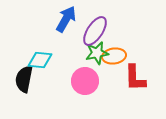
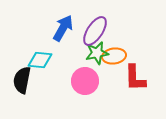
blue arrow: moved 3 px left, 9 px down
black semicircle: moved 2 px left, 1 px down
